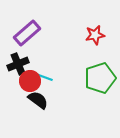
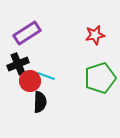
purple rectangle: rotated 8 degrees clockwise
cyan line: moved 2 px right, 1 px up
black semicircle: moved 2 px right, 2 px down; rotated 55 degrees clockwise
